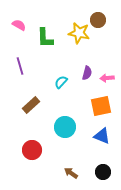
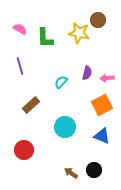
pink semicircle: moved 1 px right, 4 px down
orange square: moved 1 px right, 1 px up; rotated 15 degrees counterclockwise
red circle: moved 8 px left
black circle: moved 9 px left, 2 px up
